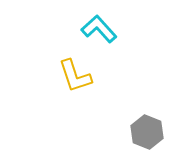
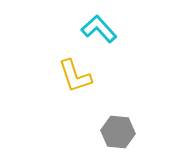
gray hexagon: moved 29 px left; rotated 16 degrees counterclockwise
